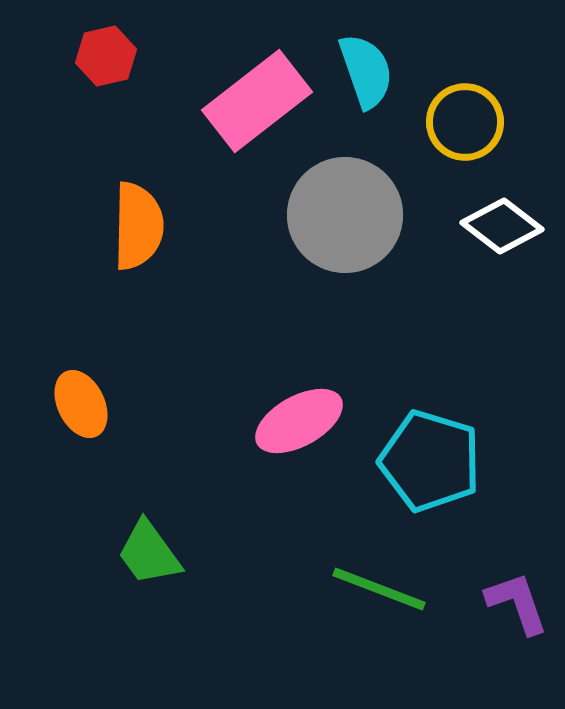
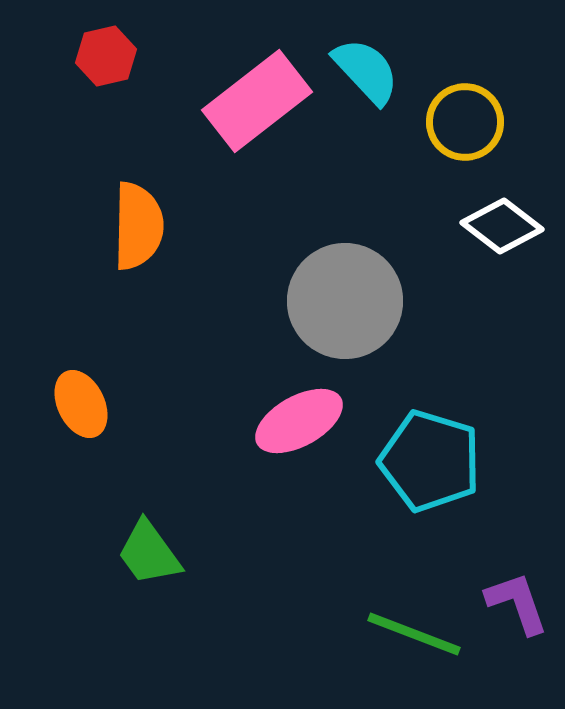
cyan semicircle: rotated 24 degrees counterclockwise
gray circle: moved 86 px down
green line: moved 35 px right, 45 px down
